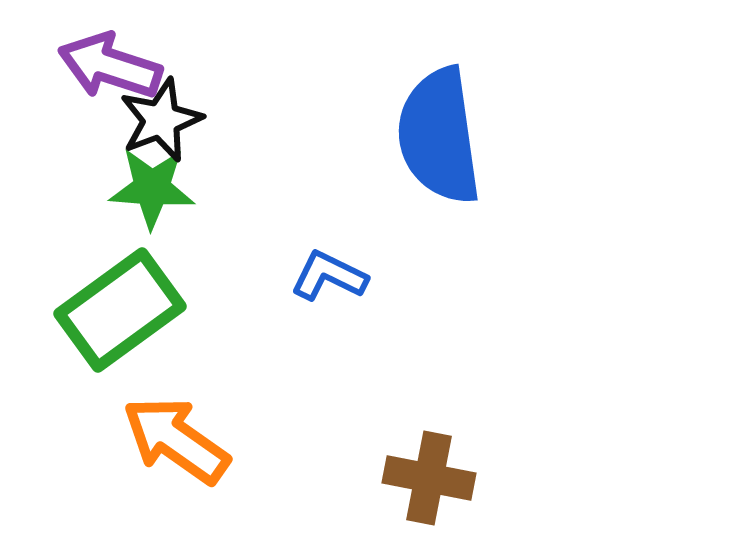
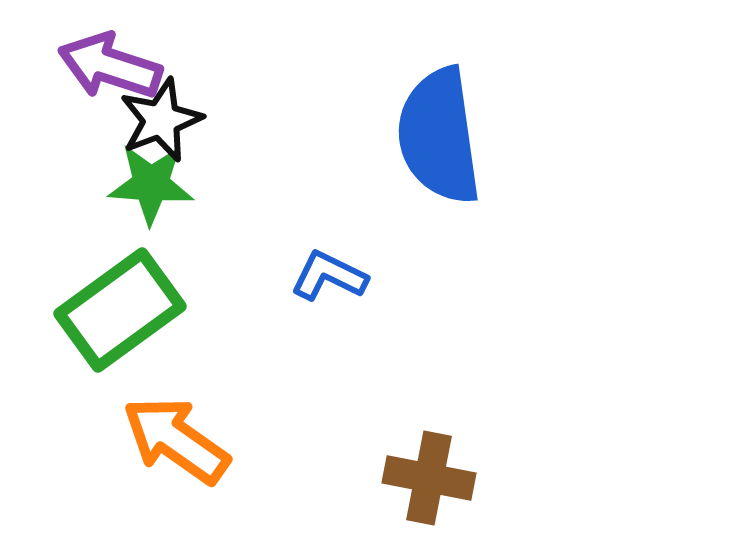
green star: moved 1 px left, 4 px up
